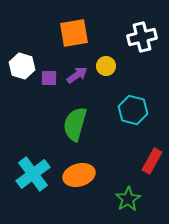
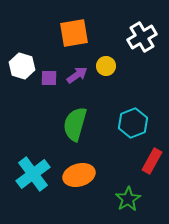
white cross: rotated 16 degrees counterclockwise
cyan hexagon: moved 13 px down; rotated 24 degrees clockwise
